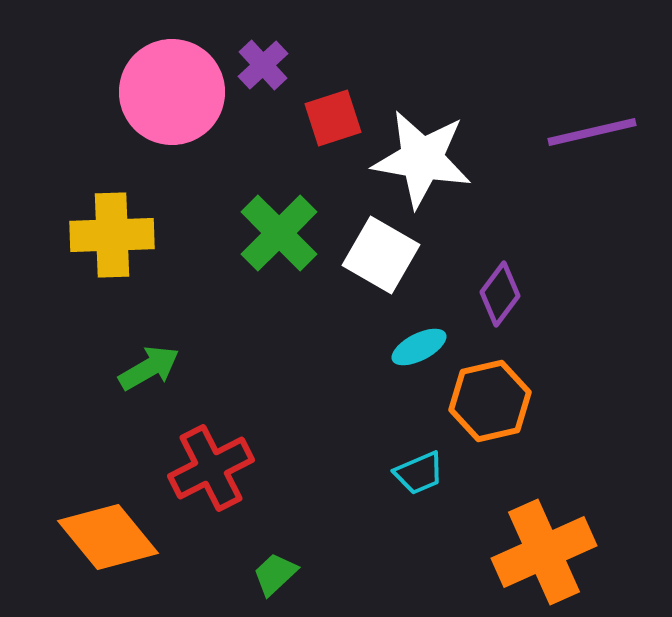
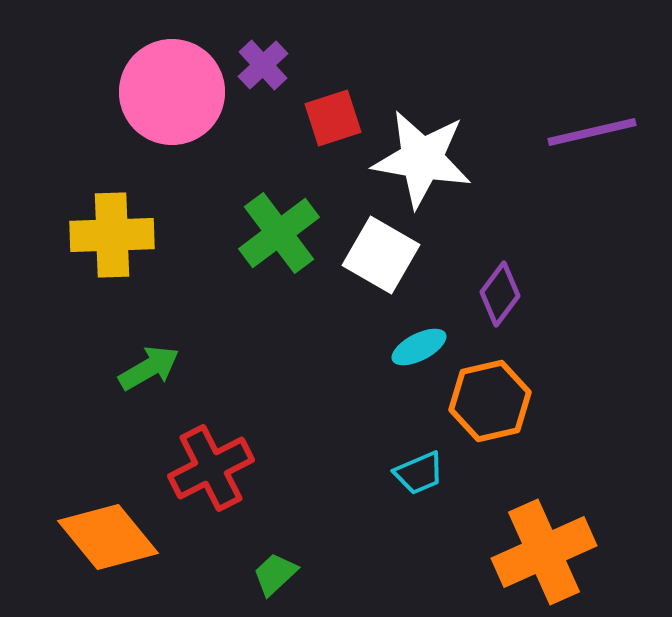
green cross: rotated 8 degrees clockwise
